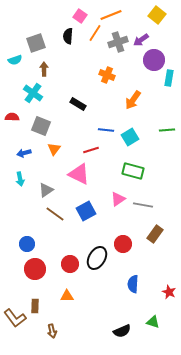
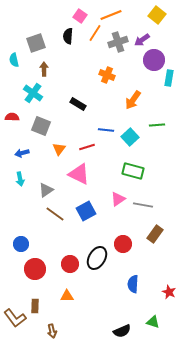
purple arrow at (141, 40): moved 1 px right
cyan semicircle at (15, 60): moved 1 px left; rotated 96 degrees clockwise
green line at (167, 130): moved 10 px left, 5 px up
cyan square at (130, 137): rotated 12 degrees counterclockwise
orange triangle at (54, 149): moved 5 px right
red line at (91, 150): moved 4 px left, 3 px up
blue arrow at (24, 153): moved 2 px left
blue circle at (27, 244): moved 6 px left
